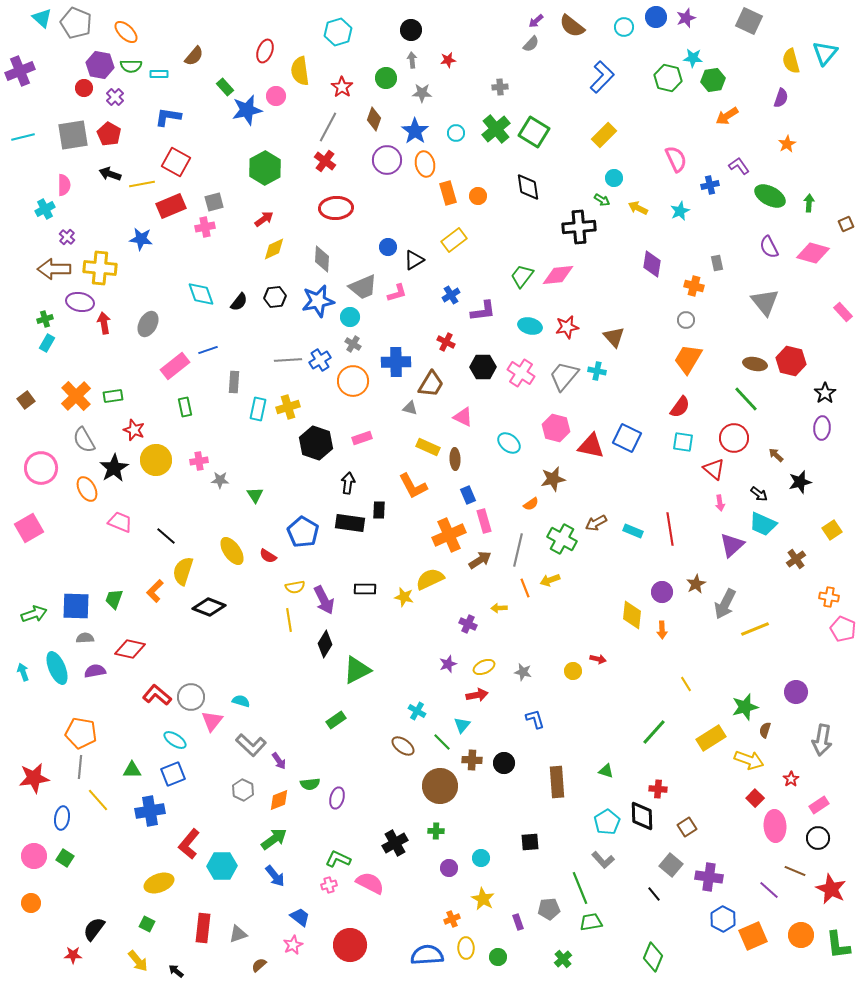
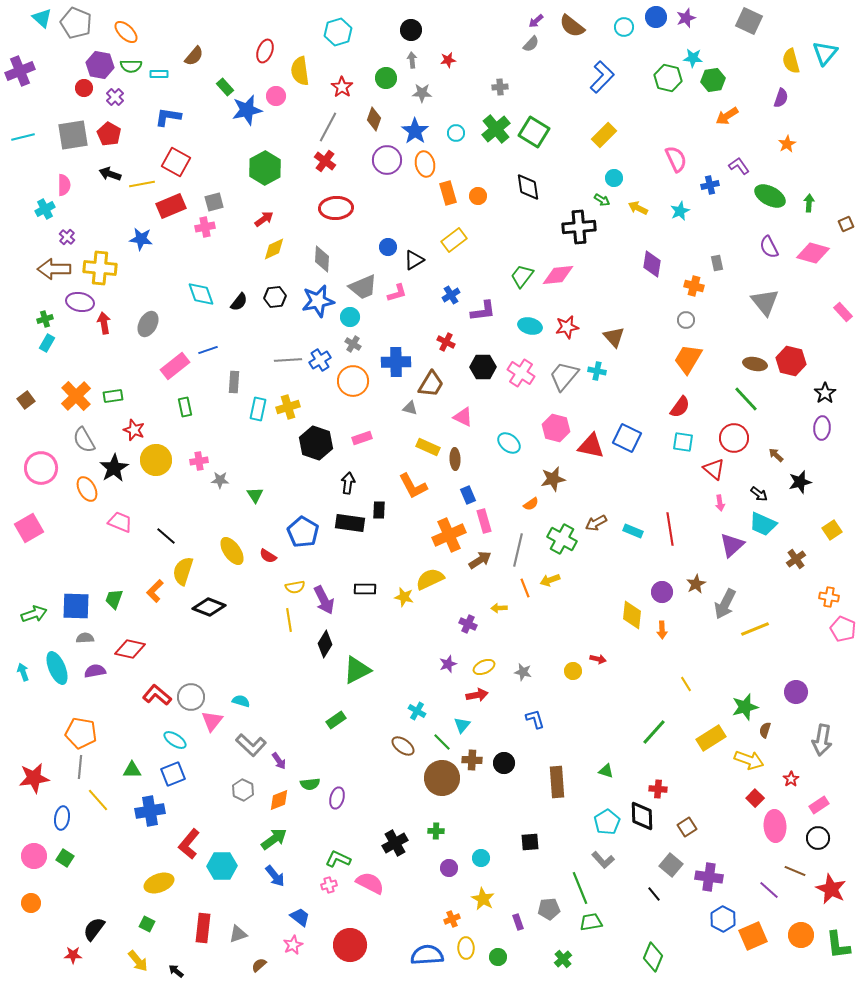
brown circle at (440, 786): moved 2 px right, 8 px up
